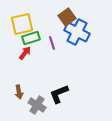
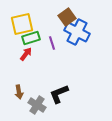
red arrow: moved 1 px right, 1 px down
